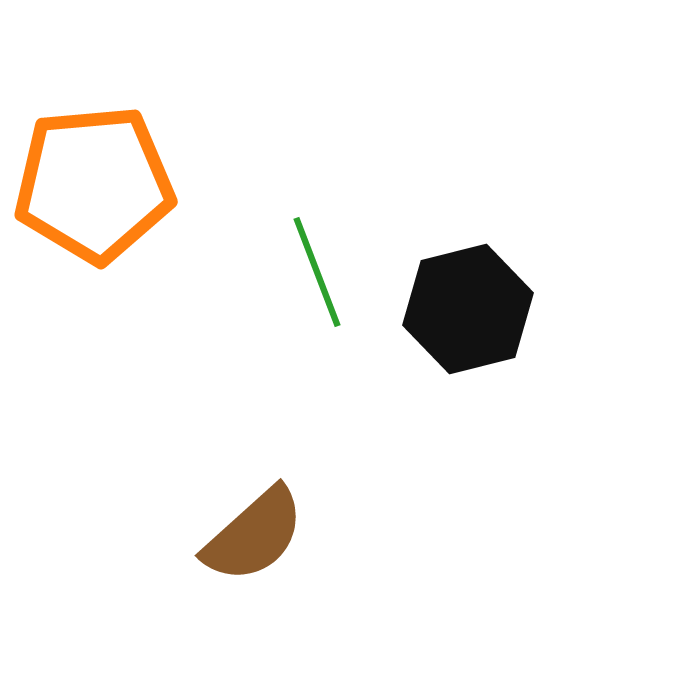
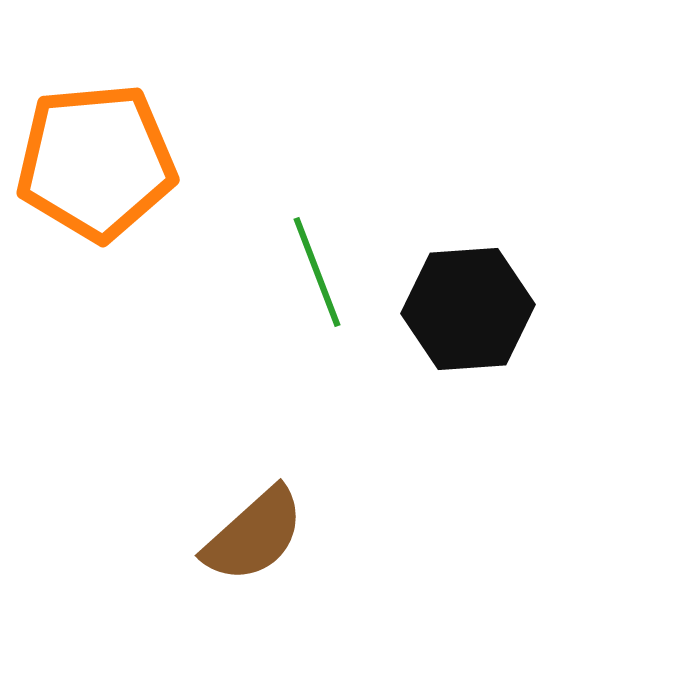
orange pentagon: moved 2 px right, 22 px up
black hexagon: rotated 10 degrees clockwise
